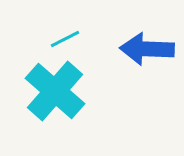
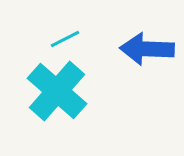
cyan cross: moved 2 px right
